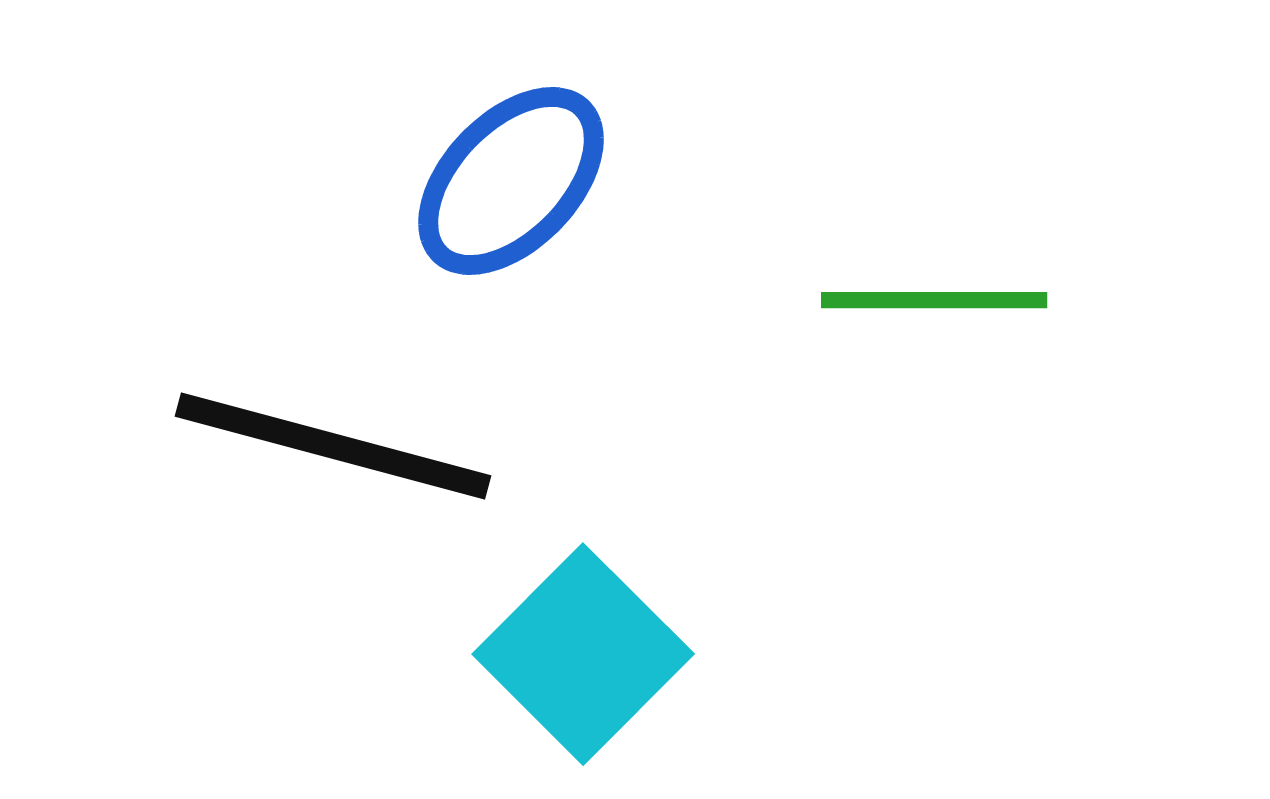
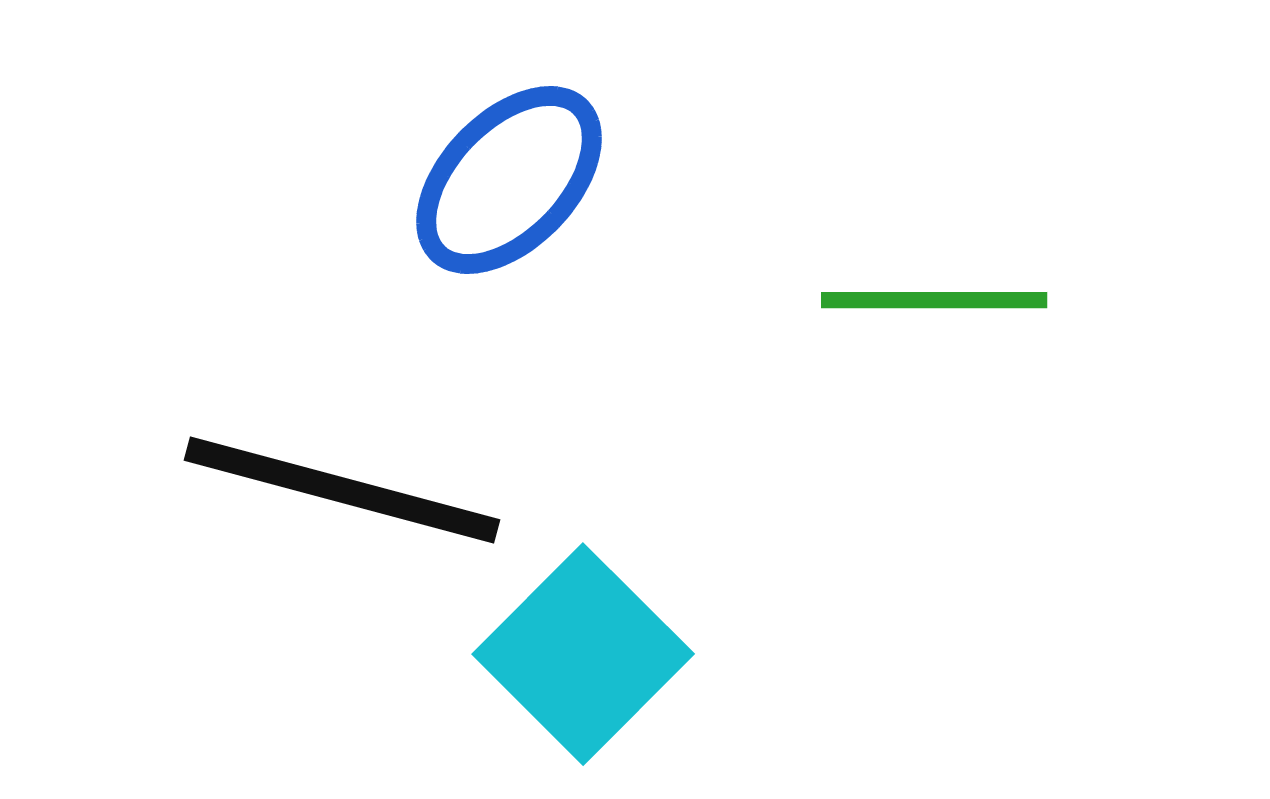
blue ellipse: moved 2 px left, 1 px up
black line: moved 9 px right, 44 px down
